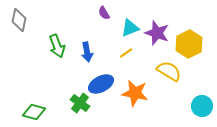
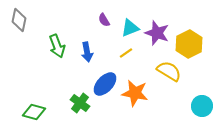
purple semicircle: moved 7 px down
blue ellipse: moved 4 px right; rotated 20 degrees counterclockwise
